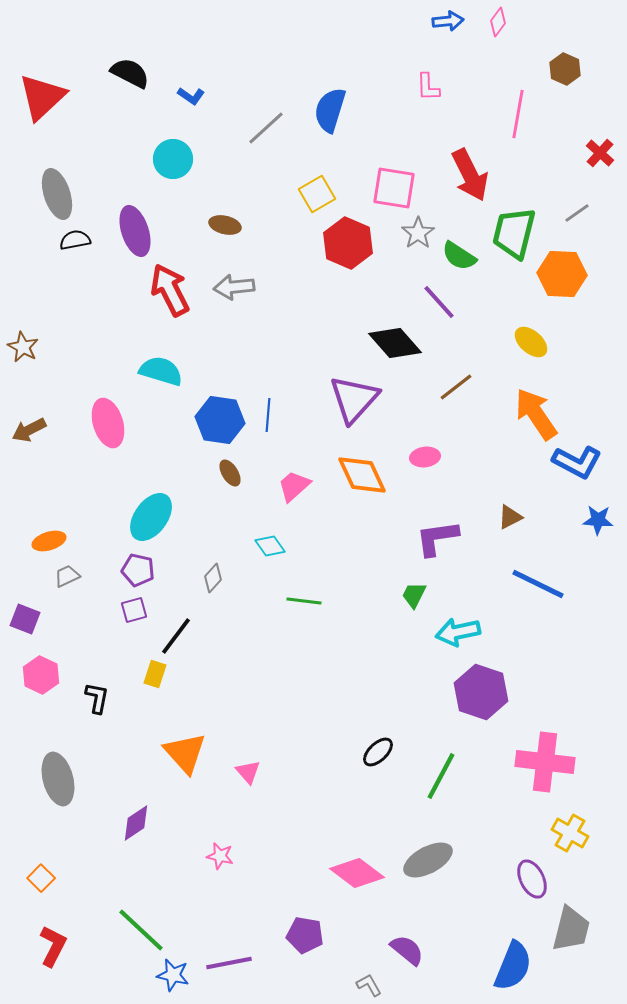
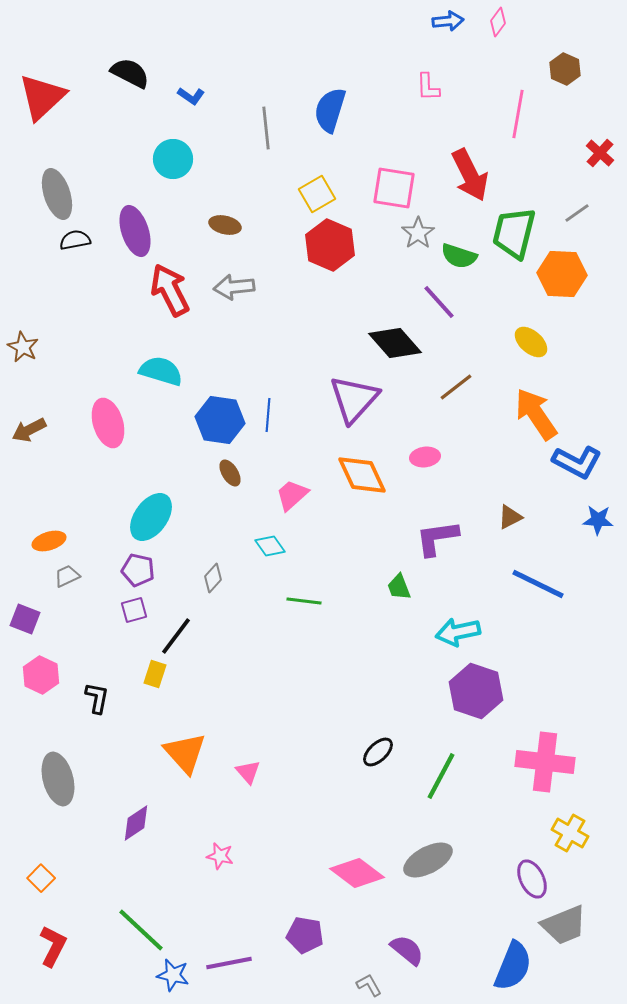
gray line at (266, 128): rotated 54 degrees counterclockwise
red hexagon at (348, 243): moved 18 px left, 2 px down
green semicircle at (459, 256): rotated 15 degrees counterclockwise
pink trapezoid at (294, 486): moved 2 px left, 9 px down
green trapezoid at (414, 595): moved 15 px left, 8 px up; rotated 48 degrees counterclockwise
purple hexagon at (481, 692): moved 5 px left, 1 px up
gray trapezoid at (571, 929): moved 7 px left, 4 px up; rotated 54 degrees clockwise
